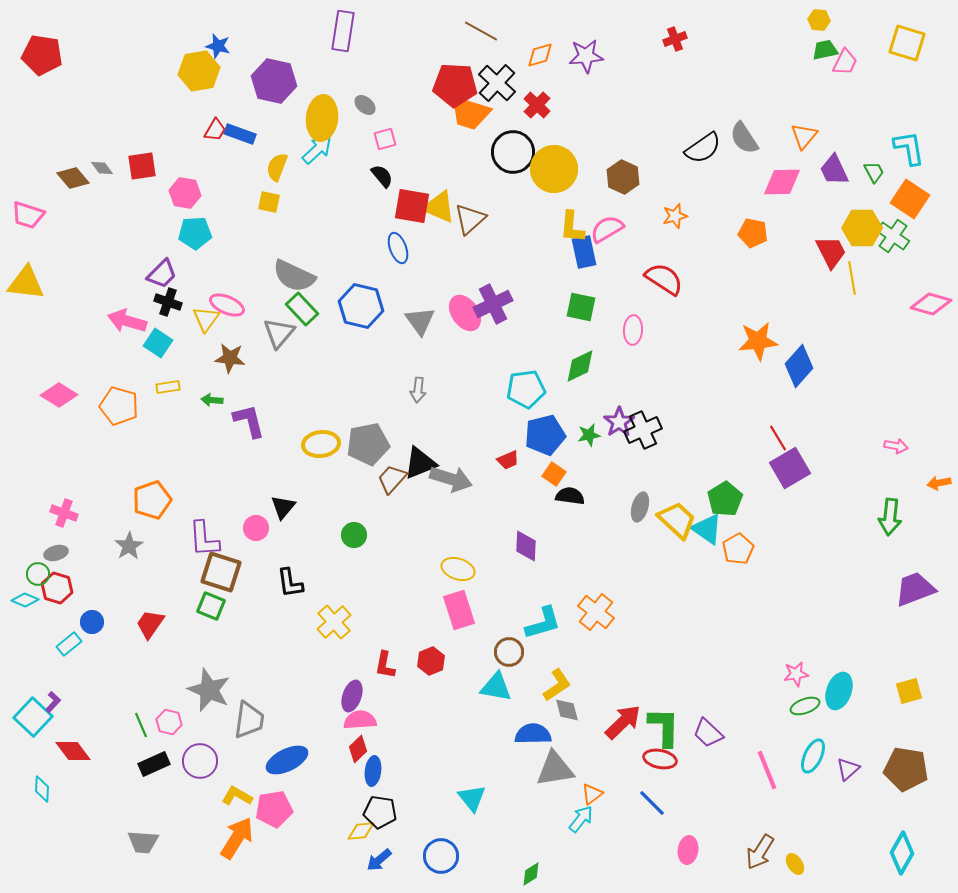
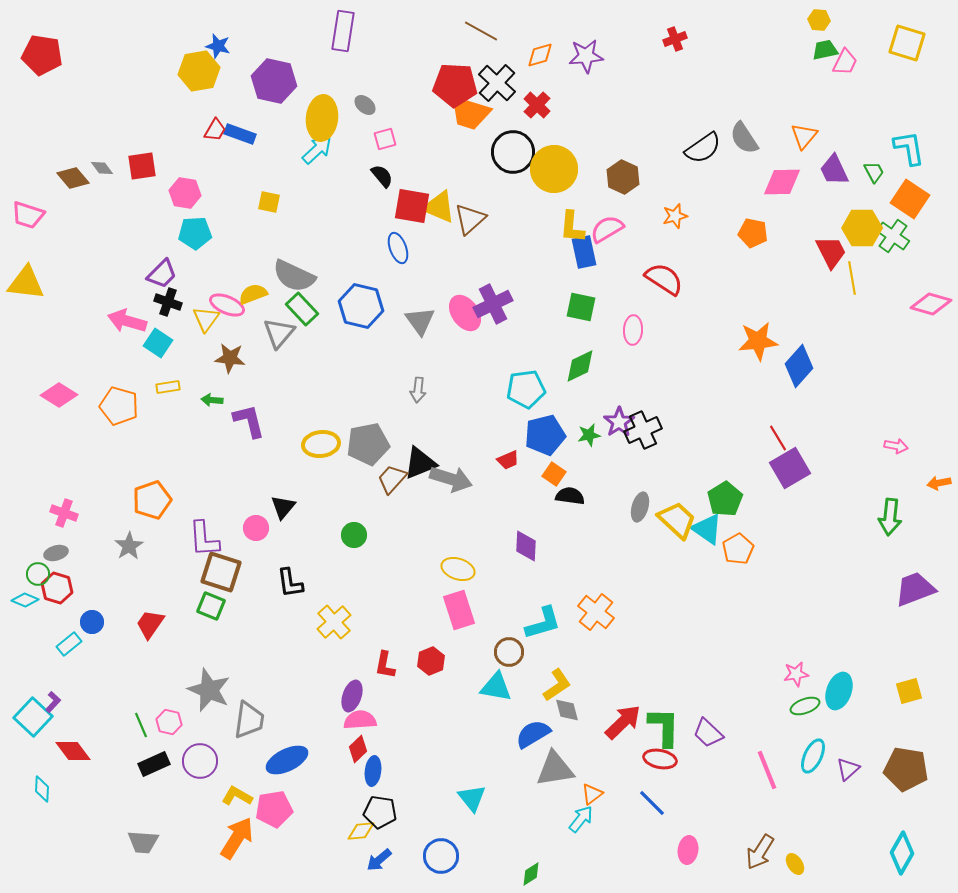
yellow semicircle at (277, 167): moved 24 px left, 127 px down; rotated 48 degrees clockwise
blue semicircle at (533, 734): rotated 30 degrees counterclockwise
